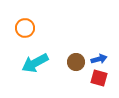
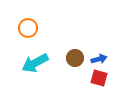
orange circle: moved 3 px right
brown circle: moved 1 px left, 4 px up
